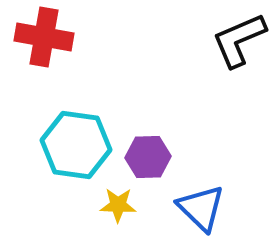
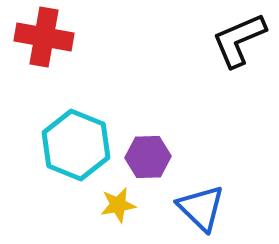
cyan hexagon: rotated 14 degrees clockwise
yellow star: rotated 12 degrees counterclockwise
